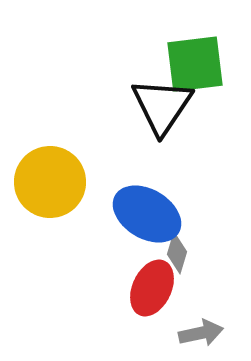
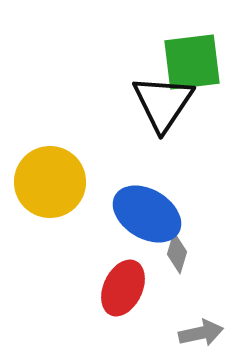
green square: moved 3 px left, 2 px up
black triangle: moved 1 px right, 3 px up
red ellipse: moved 29 px left
